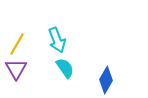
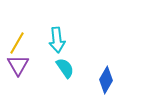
cyan arrow: rotated 15 degrees clockwise
yellow line: moved 1 px up
purple triangle: moved 2 px right, 4 px up
